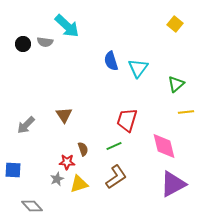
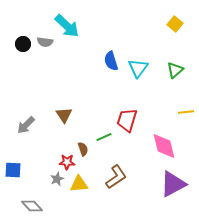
green triangle: moved 1 px left, 14 px up
green line: moved 10 px left, 9 px up
yellow triangle: rotated 12 degrees clockwise
